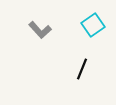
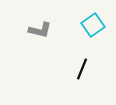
gray L-shape: rotated 35 degrees counterclockwise
